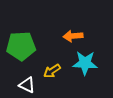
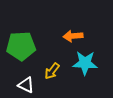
yellow arrow: rotated 18 degrees counterclockwise
white triangle: moved 1 px left
